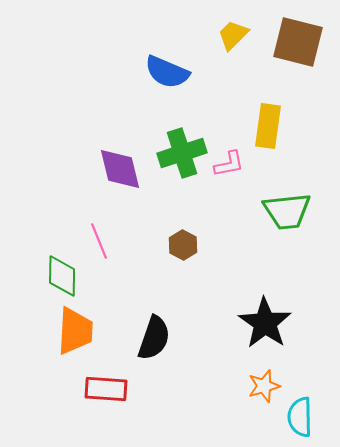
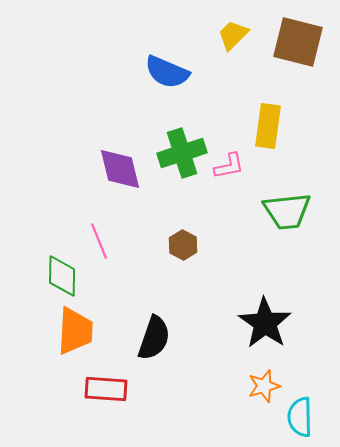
pink L-shape: moved 2 px down
